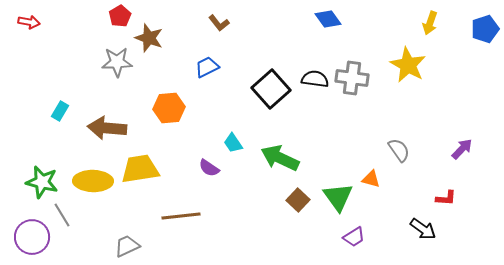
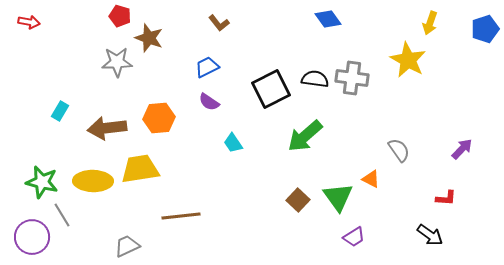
red pentagon: rotated 25 degrees counterclockwise
yellow star: moved 5 px up
black square: rotated 15 degrees clockwise
orange hexagon: moved 10 px left, 10 px down
brown arrow: rotated 12 degrees counterclockwise
green arrow: moved 25 px right, 22 px up; rotated 66 degrees counterclockwise
purple semicircle: moved 66 px up
orange triangle: rotated 12 degrees clockwise
black arrow: moved 7 px right, 6 px down
